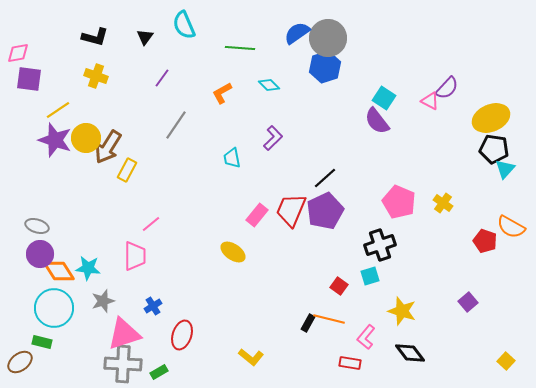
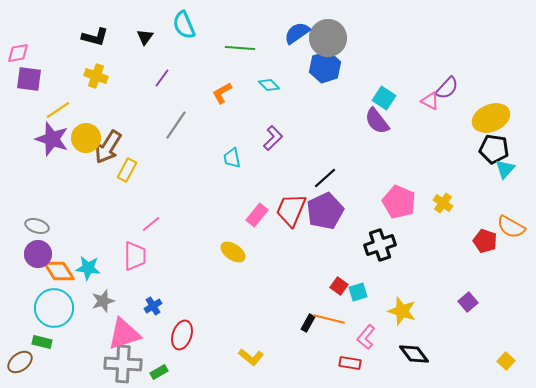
purple star at (55, 140): moved 3 px left, 1 px up
purple circle at (40, 254): moved 2 px left
cyan square at (370, 276): moved 12 px left, 16 px down
black diamond at (410, 353): moved 4 px right, 1 px down
